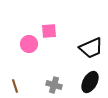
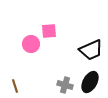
pink circle: moved 2 px right
black trapezoid: moved 2 px down
gray cross: moved 11 px right
